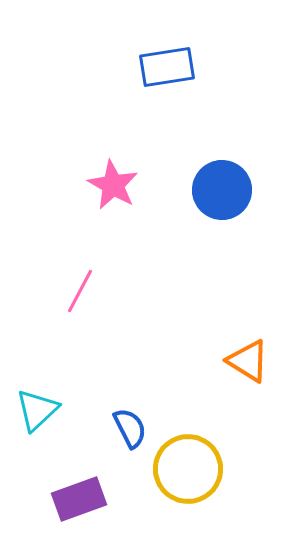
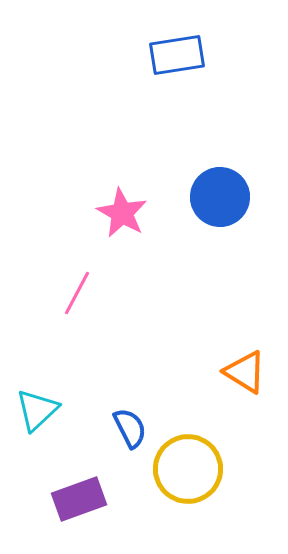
blue rectangle: moved 10 px right, 12 px up
pink star: moved 9 px right, 28 px down
blue circle: moved 2 px left, 7 px down
pink line: moved 3 px left, 2 px down
orange triangle: moved 3 px left, 11 px down
